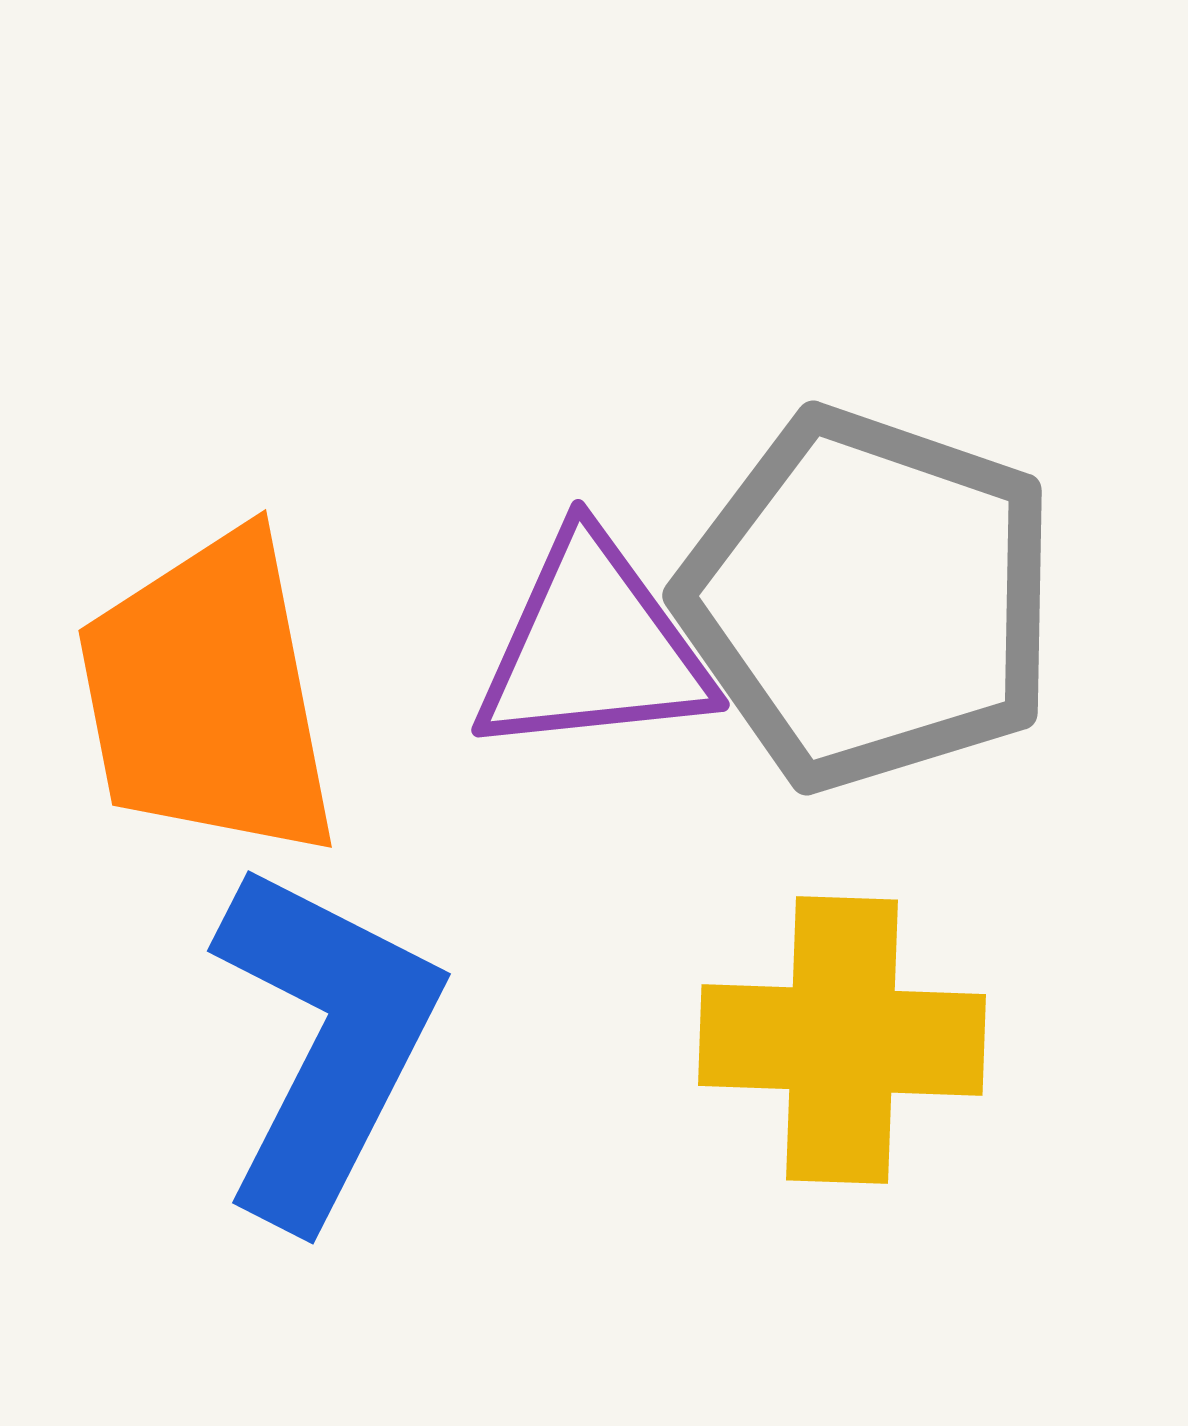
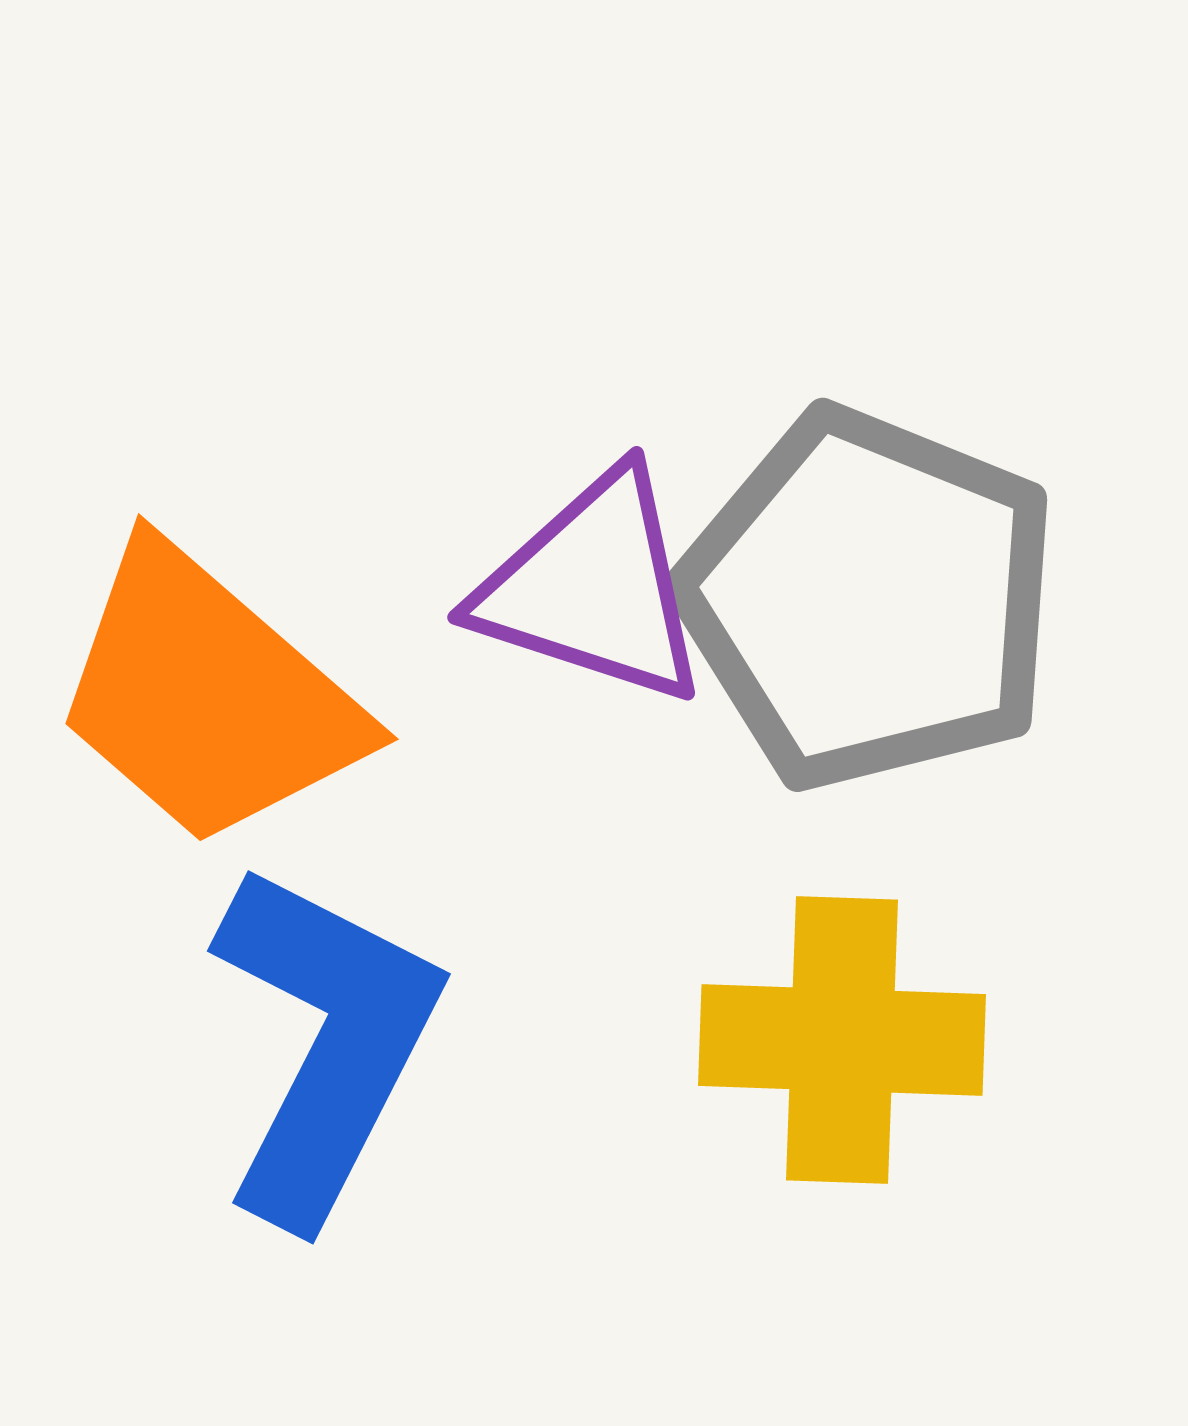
gray pentagon: rotated 3 degrees clockwise
purple triangle: moved 59 px up; rotated 24 degrees clockwise
orange trapezoid: rotated 38 degrees counterclockwise
